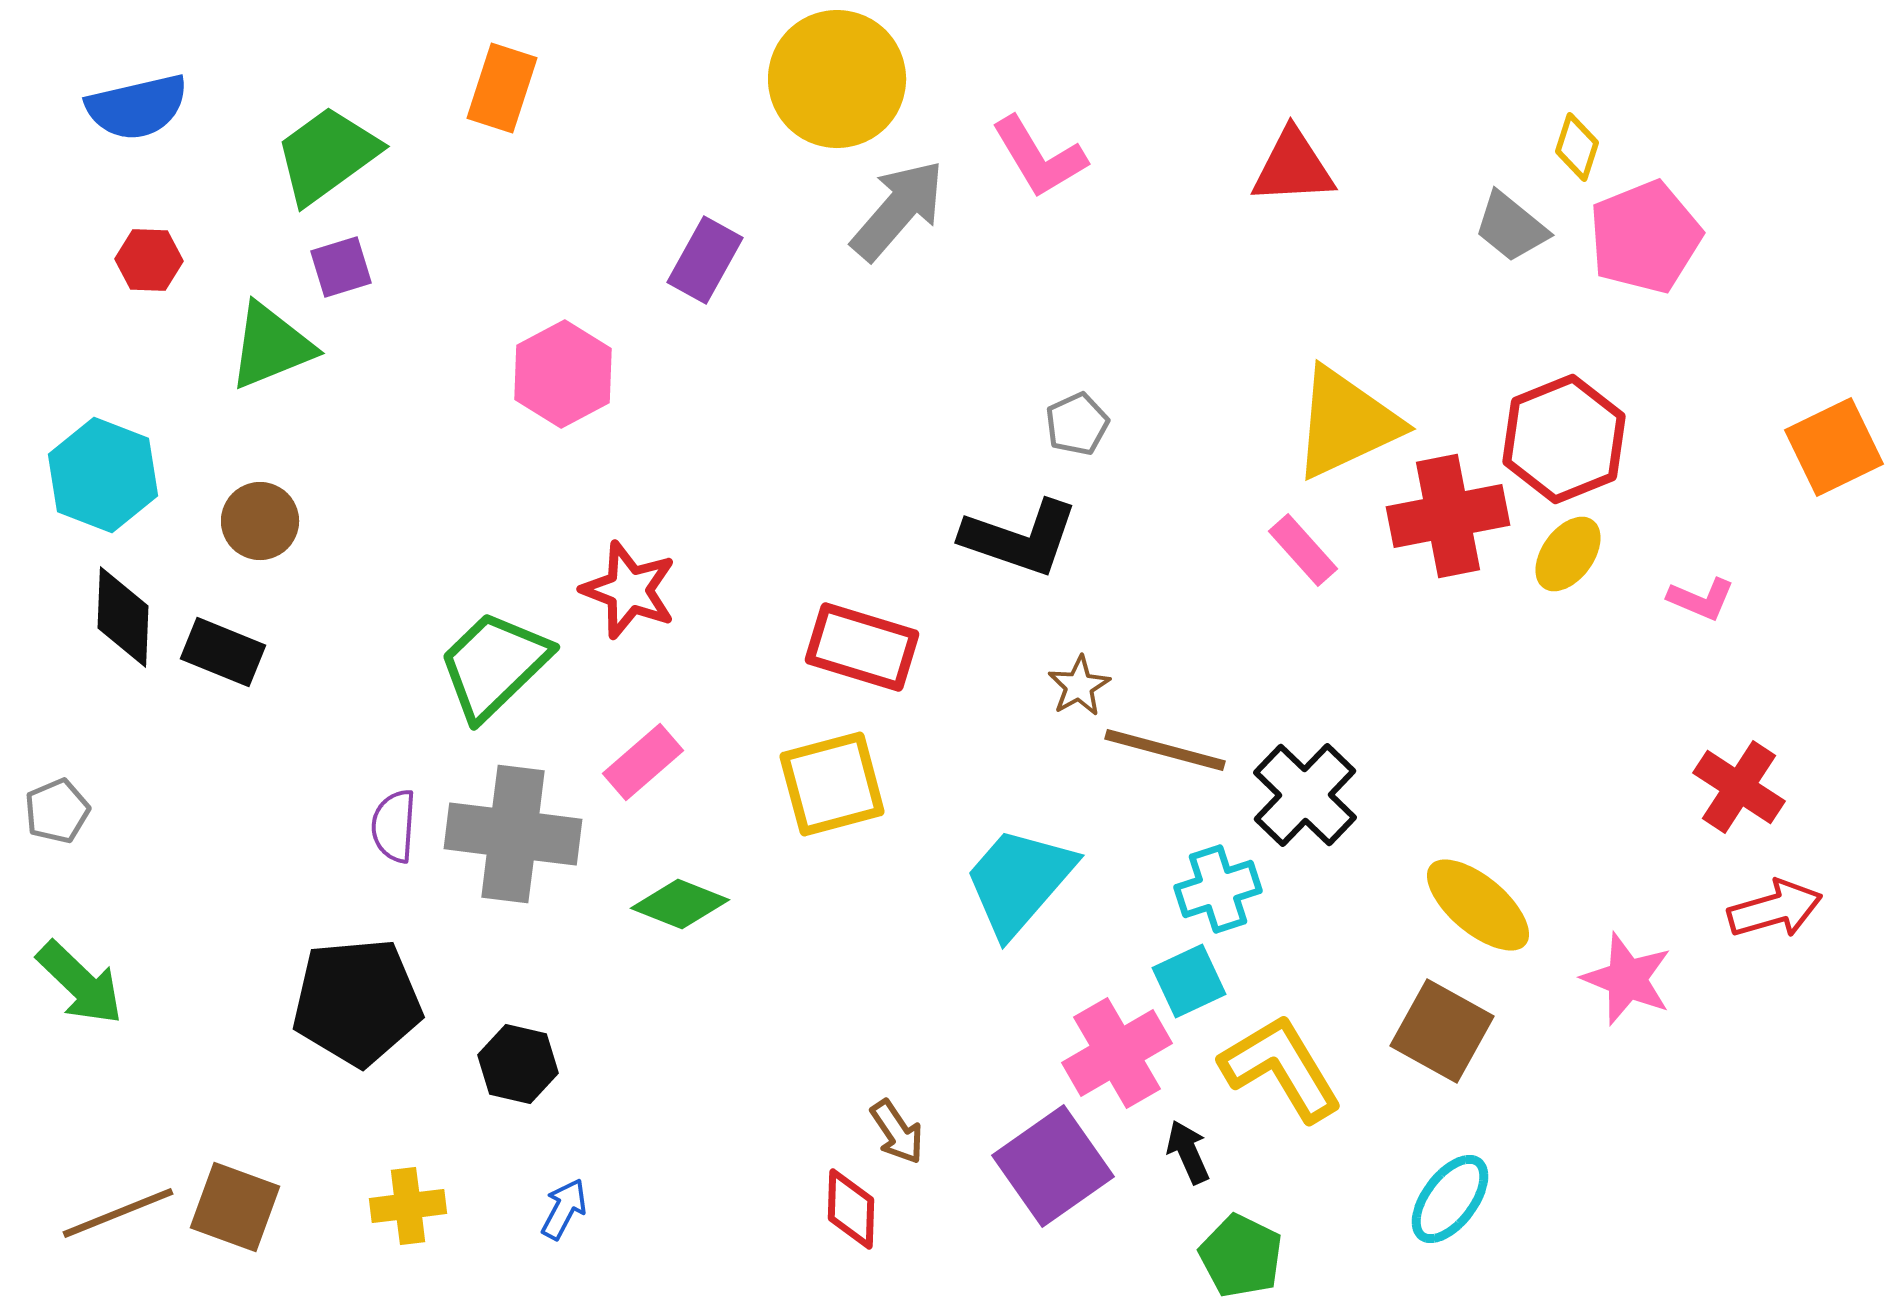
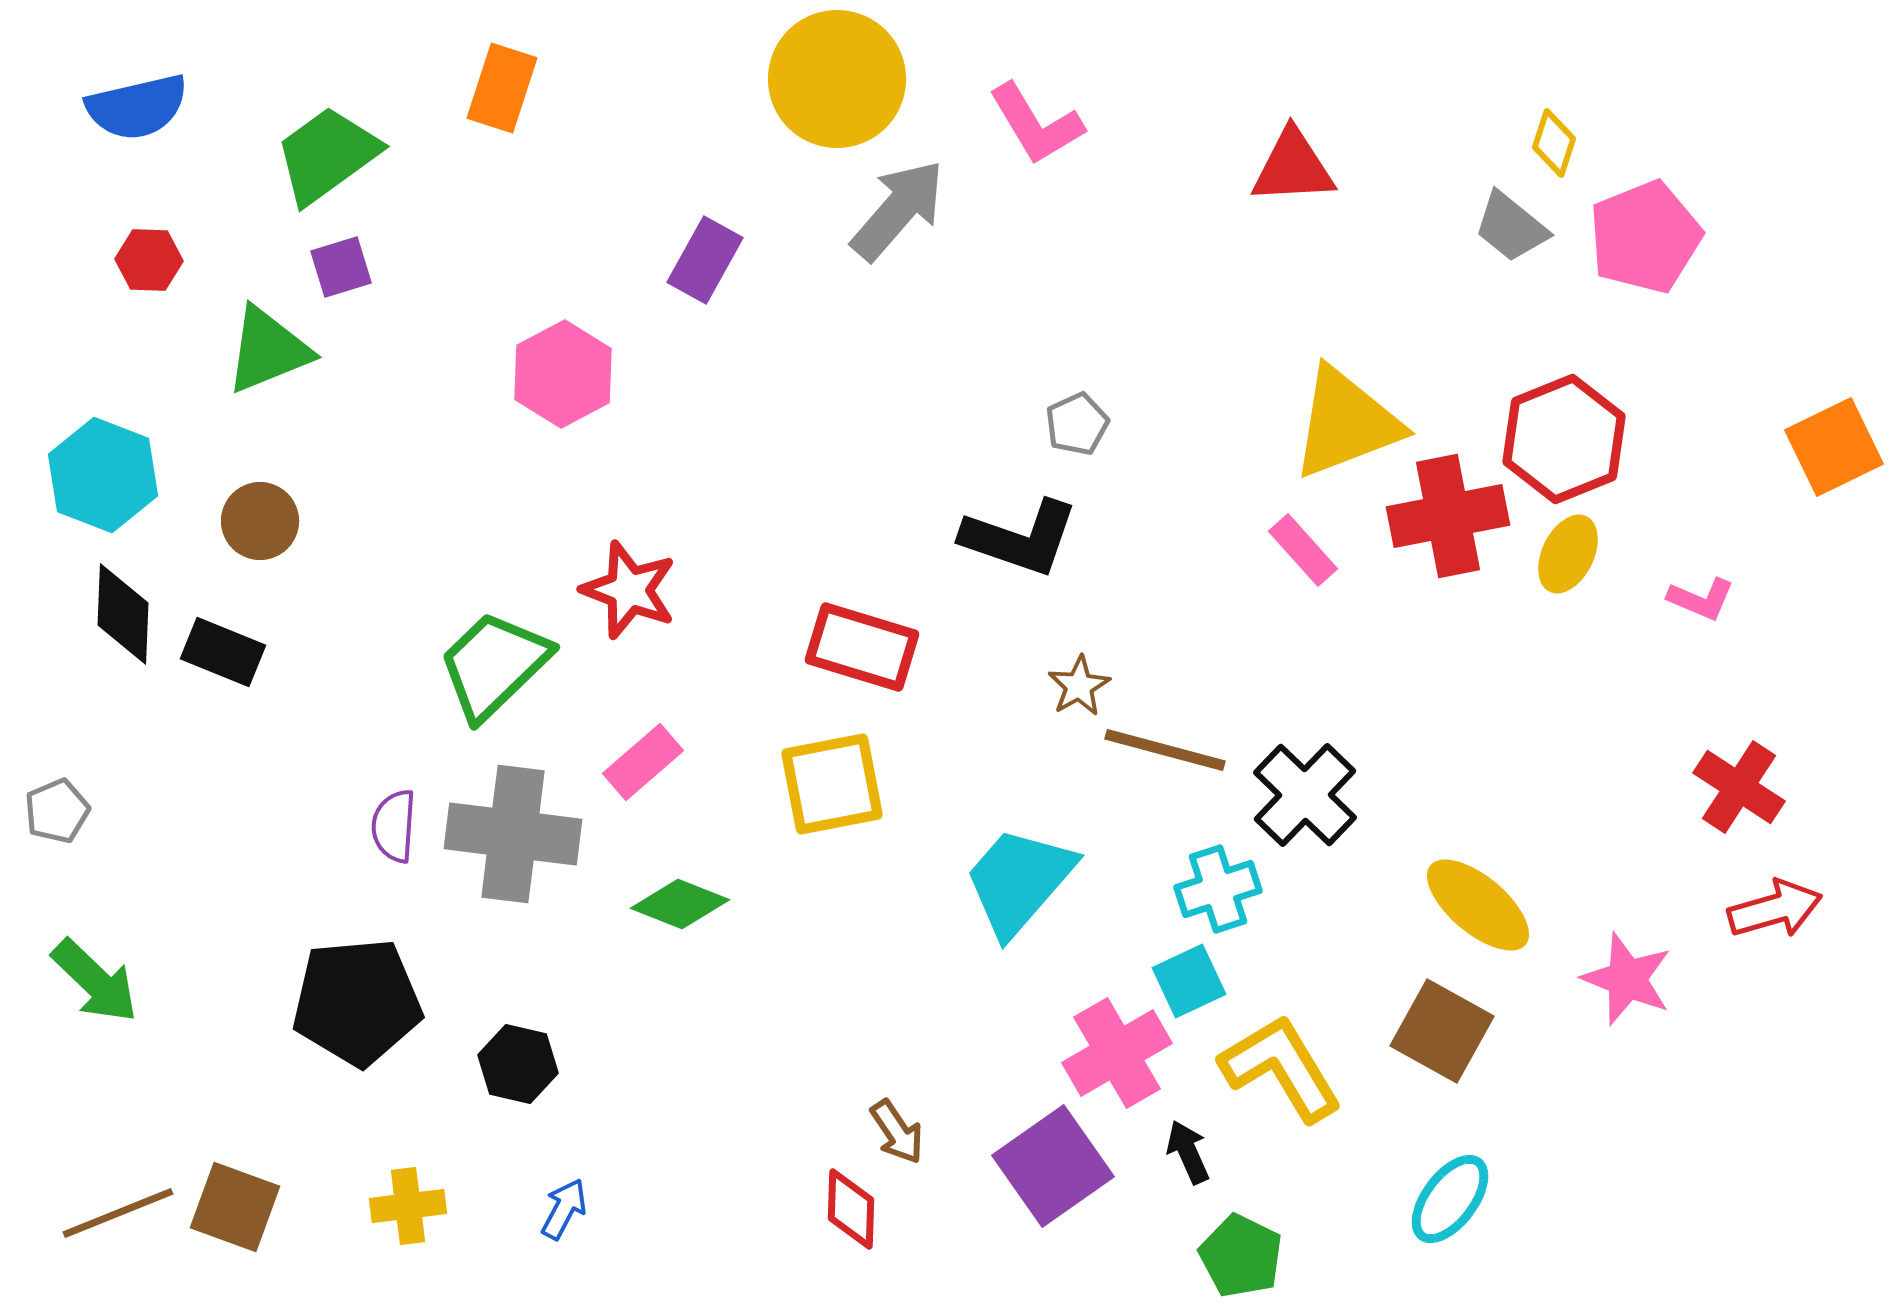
yellow diamond at (1577, 147): moved 23 px left, 4 px up
pink L-shape at (1039, 157): moved 3 px left, 33 px up
green triangle at (271, 346): moved 3 px left, 4 px down
yellow triangle at (1346, 423): rotated 4 degrees clockwise
yellow ellipse at (1568, 554): rotated 10 degrees counterclockwise
black diamond at (123, 617): moved 3 px up
yellow square at (832, 784): rotated 4 degrees clockwise
green arrow at (80, 983): moved 15 px right, 2 px up
